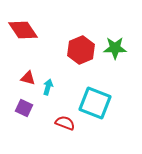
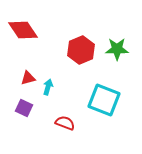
green star: moved 2 px right, 1 px down
red triangle: rotated 28 degrees counterclockwise
cyan square: moved 9 px right, 3 px up
